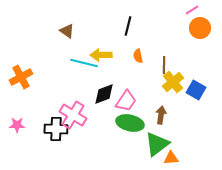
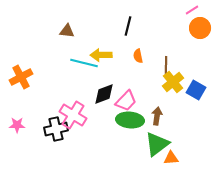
brown triangle: rotated 28 degrees counterclockwise
brown line: moved 2 px right
pink trapezoid: rotated 10 degrees clockwise
brown arrow: moved 4 px left, 1 px down
green ellipse: moved 3 px up; rotated 8 degrees counterclockwise
black cross: rotated 15 degrees counterclockwise
